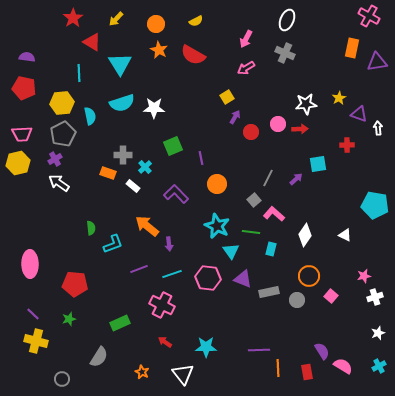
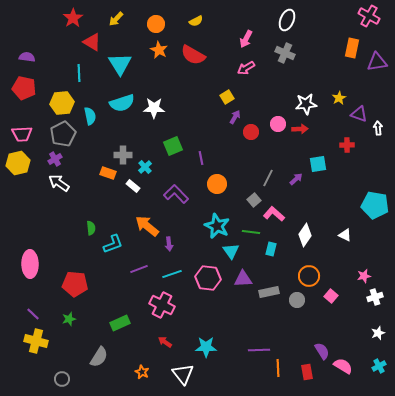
purple triangle at (243, 279): rotated 24 degrees counterclockwise
